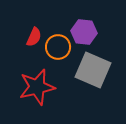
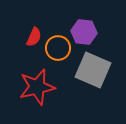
orange circle: moved 1 px down
